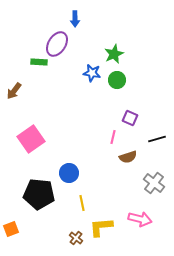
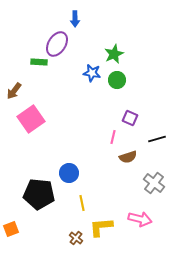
pink square: moved 20 px up
